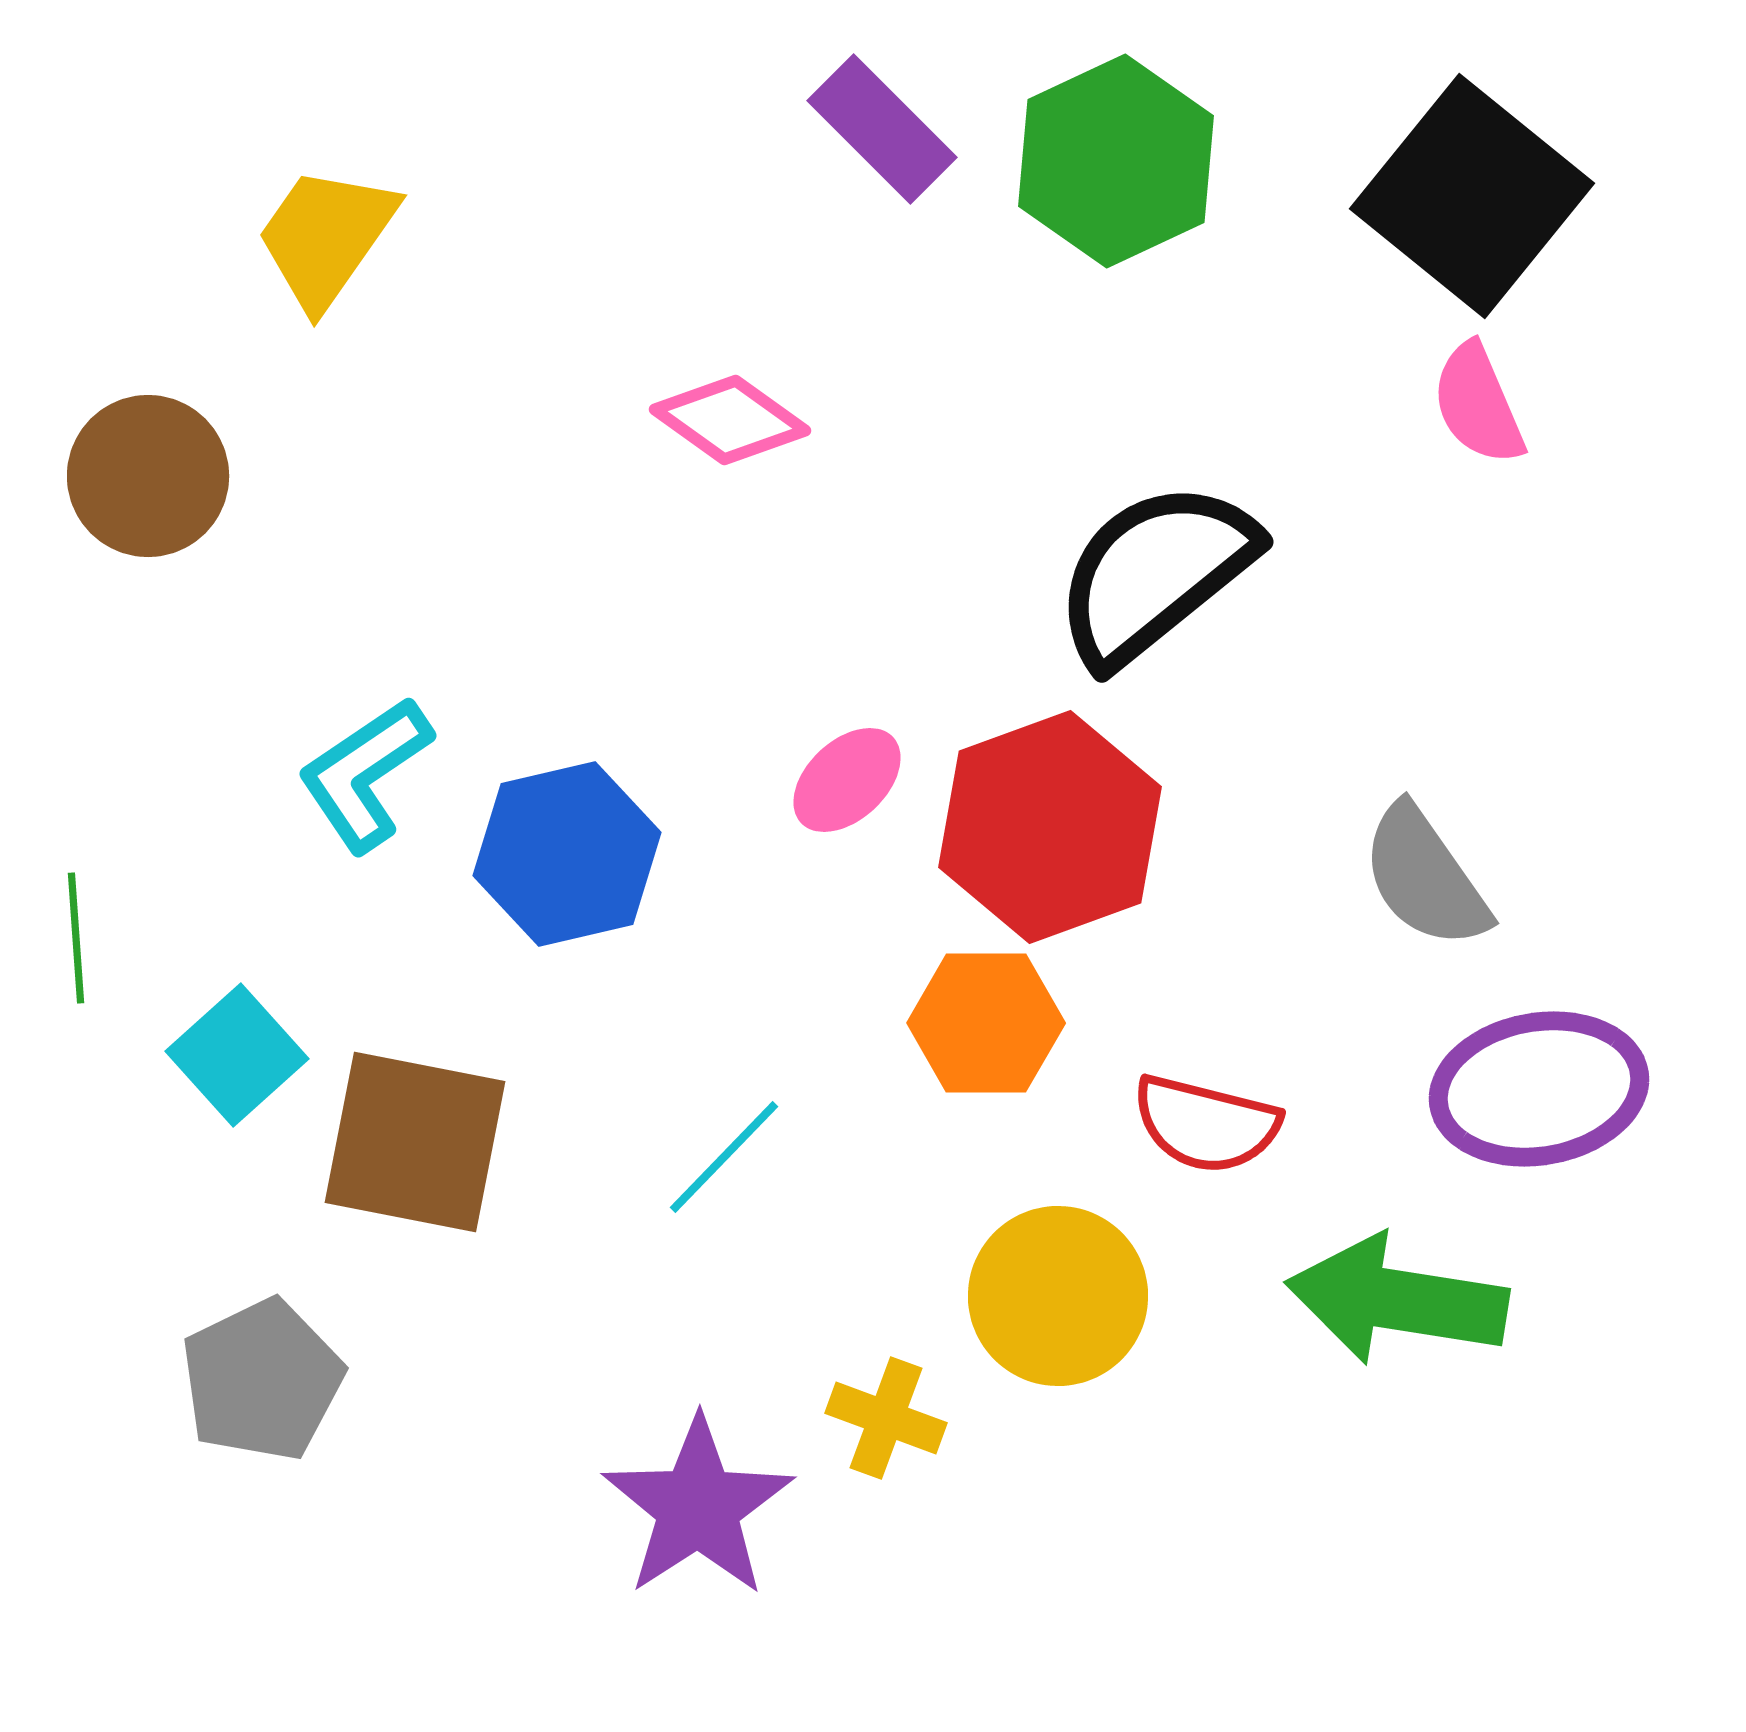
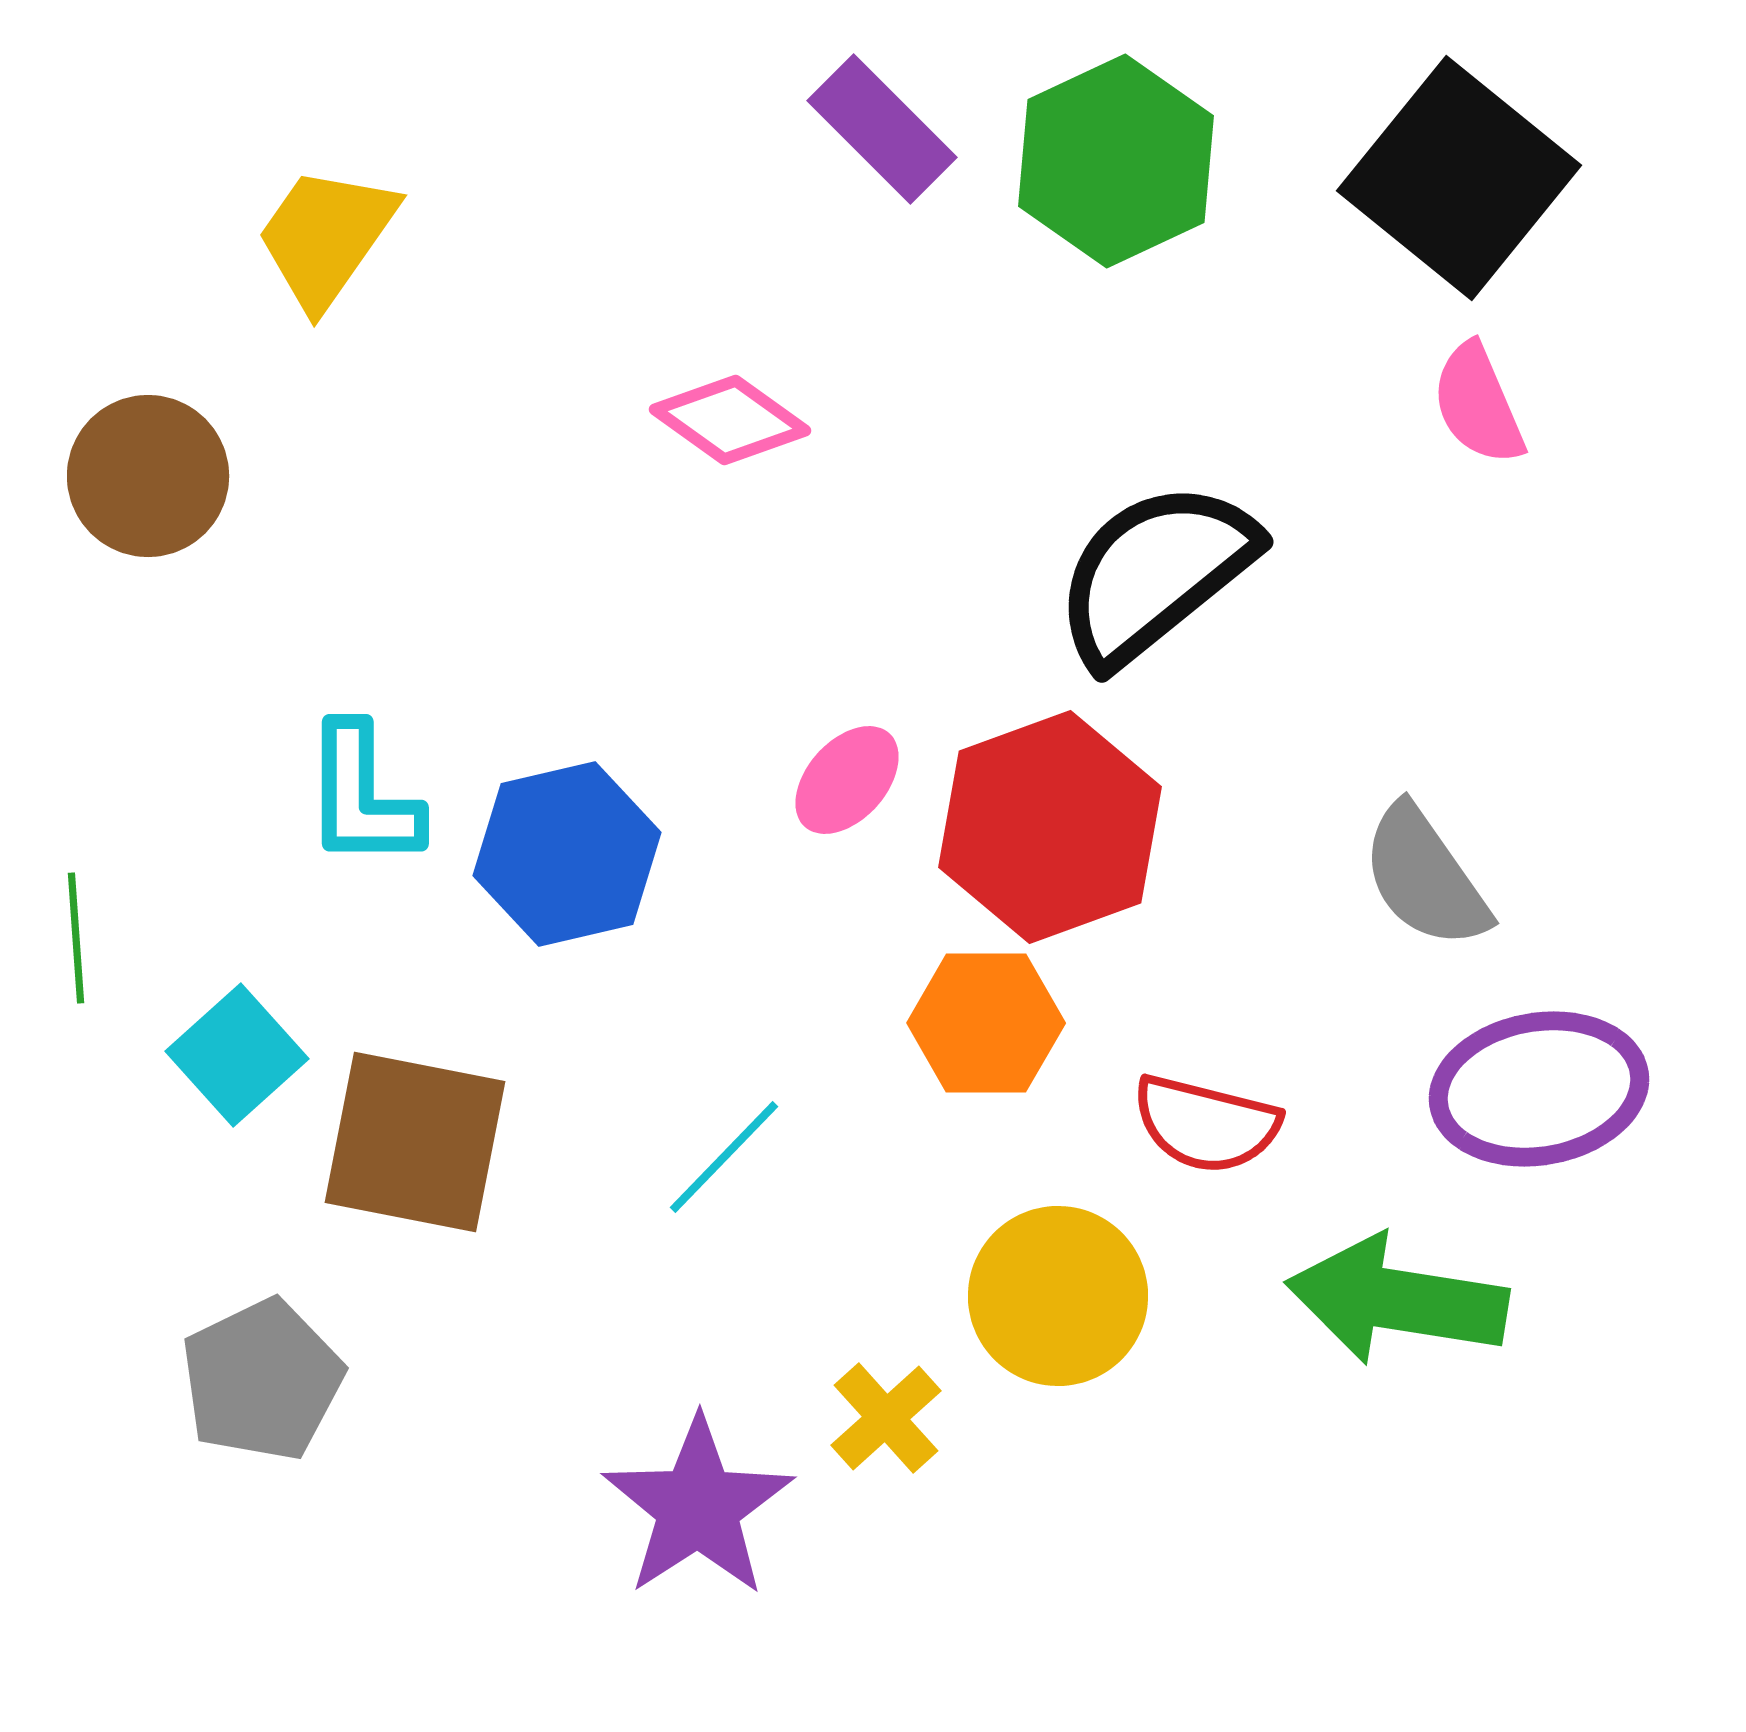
black square: moved 13 px left, 18 px up
cyan L-shape: moved 3 px left, 22 px down; rotated 56 degrees counterclockwise
pink ellipse: rotated 5 degrees counterclockwise
yellow cross: rotated 28 degrees clockwise
